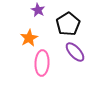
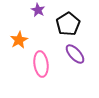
orange star: moved 10 px left, 2 px down
purple ellipse: moved 2 px down
pink ellipse: moved 1 px left, 1 px down; rotated 10 degrees counterclockwise
